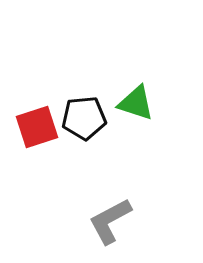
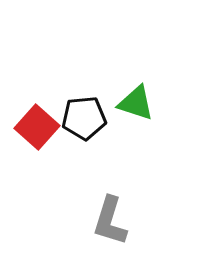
red square: rotated 30 degrees counterclockwise
gray L-shape: rotated 45 degrees counterclockwise
